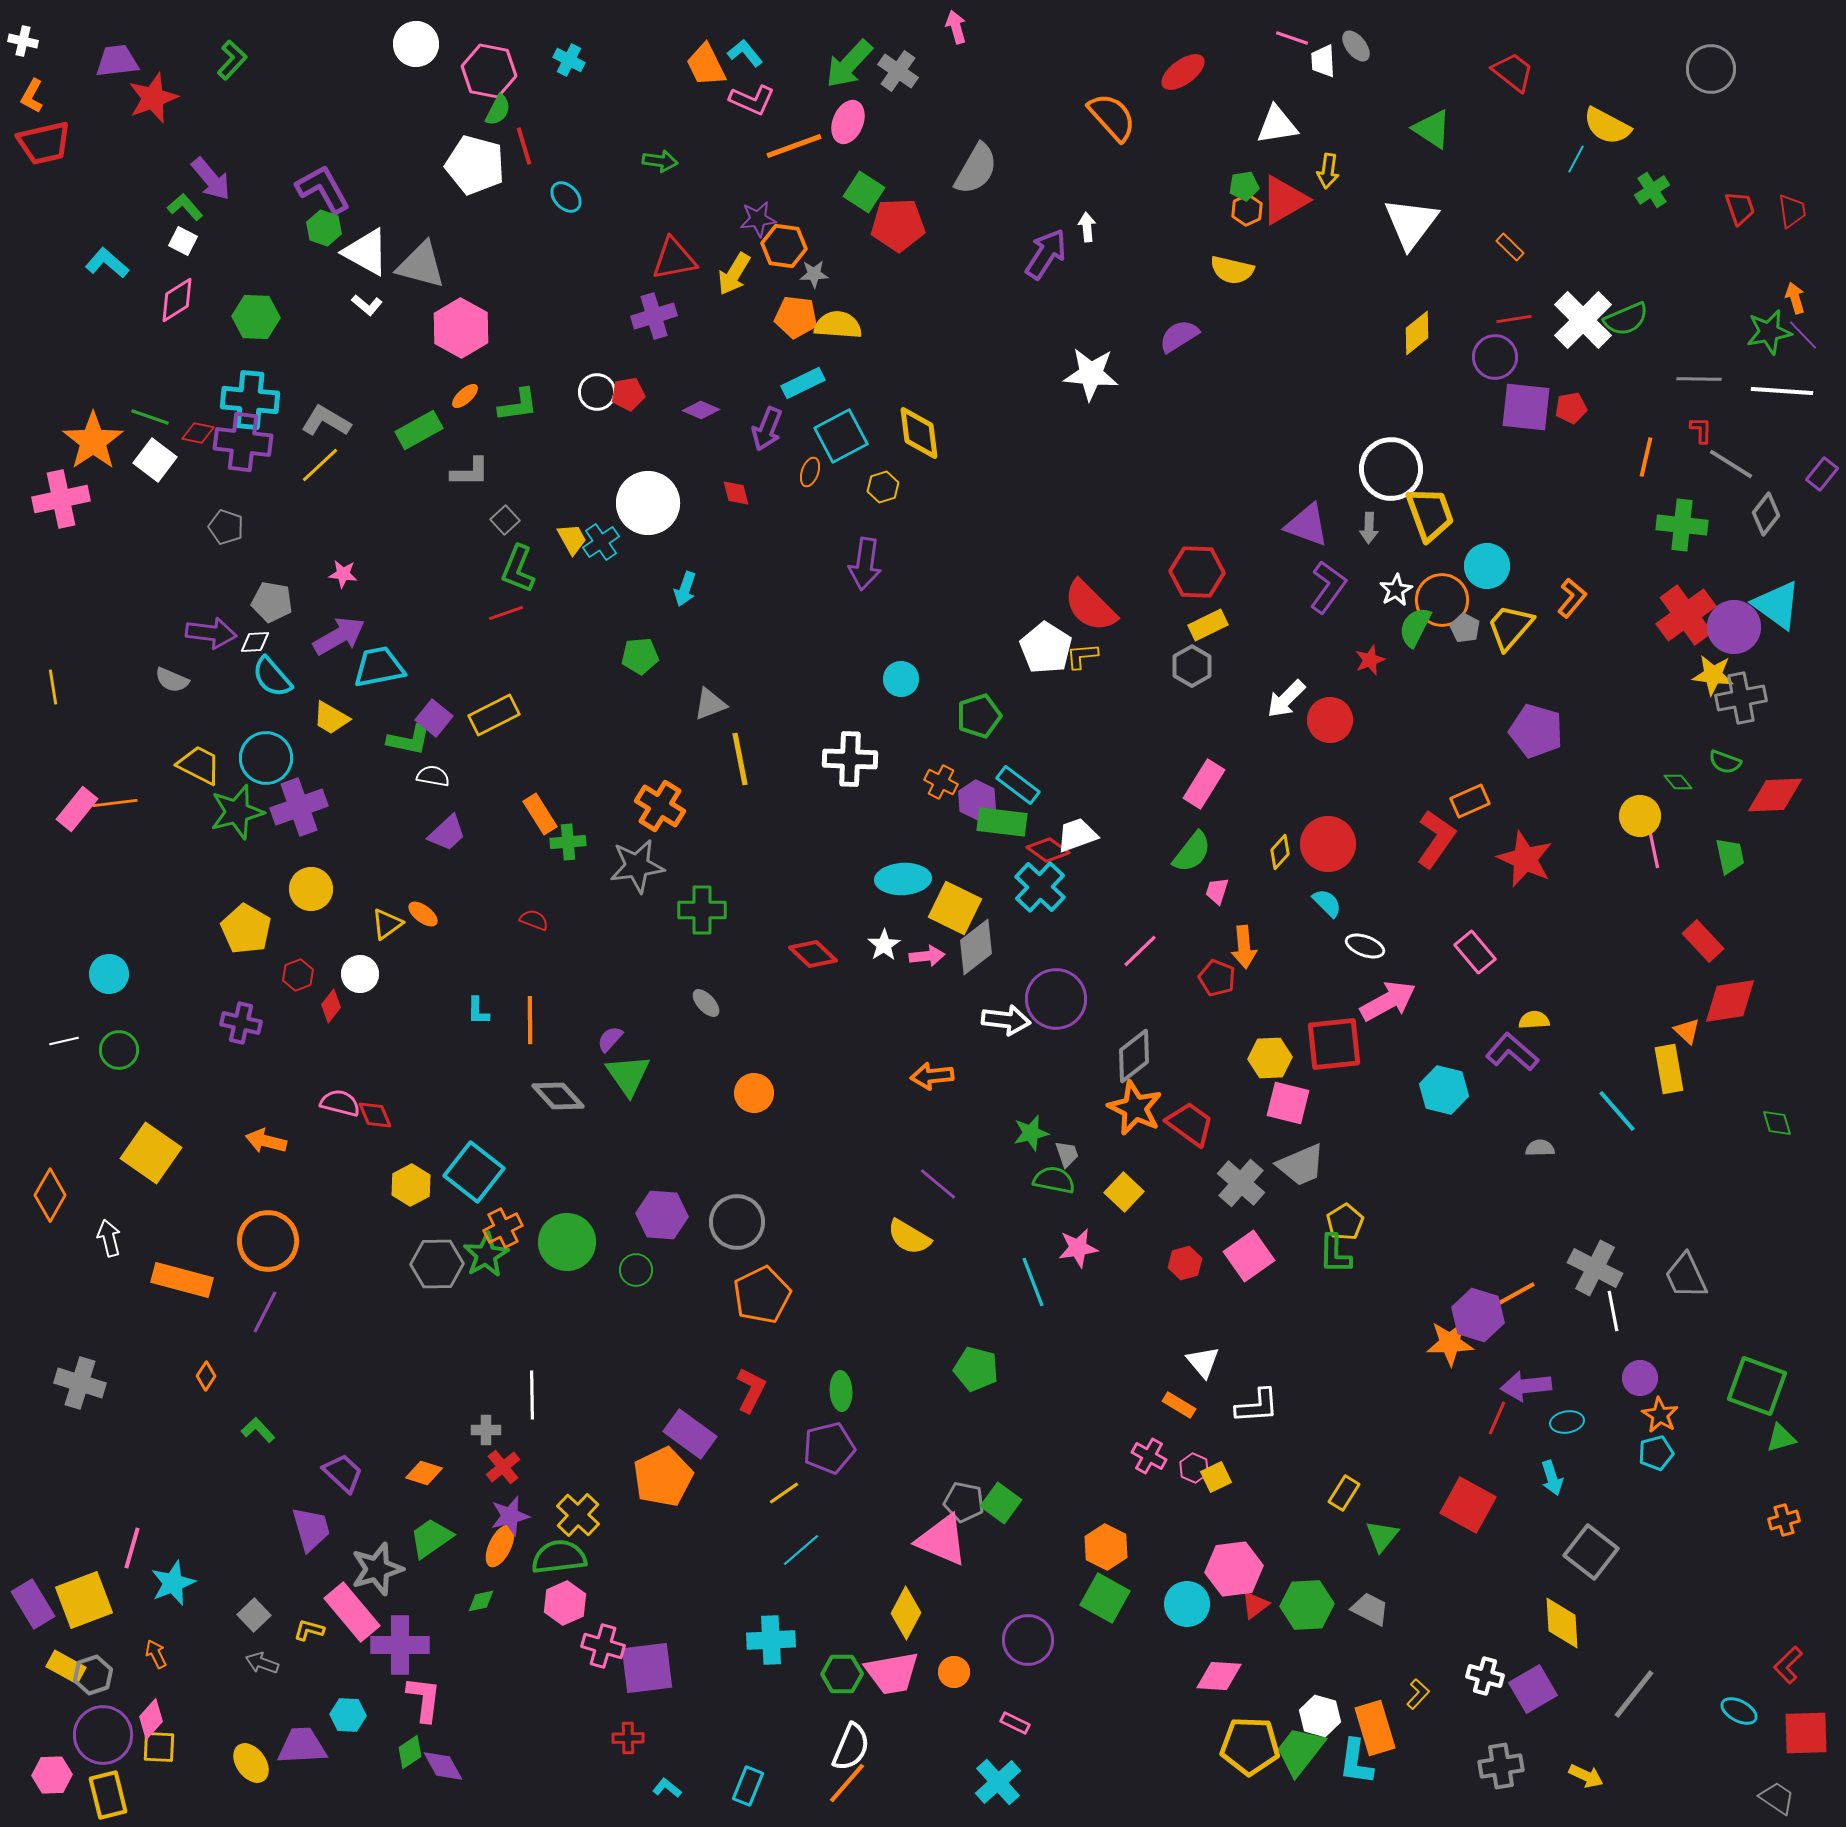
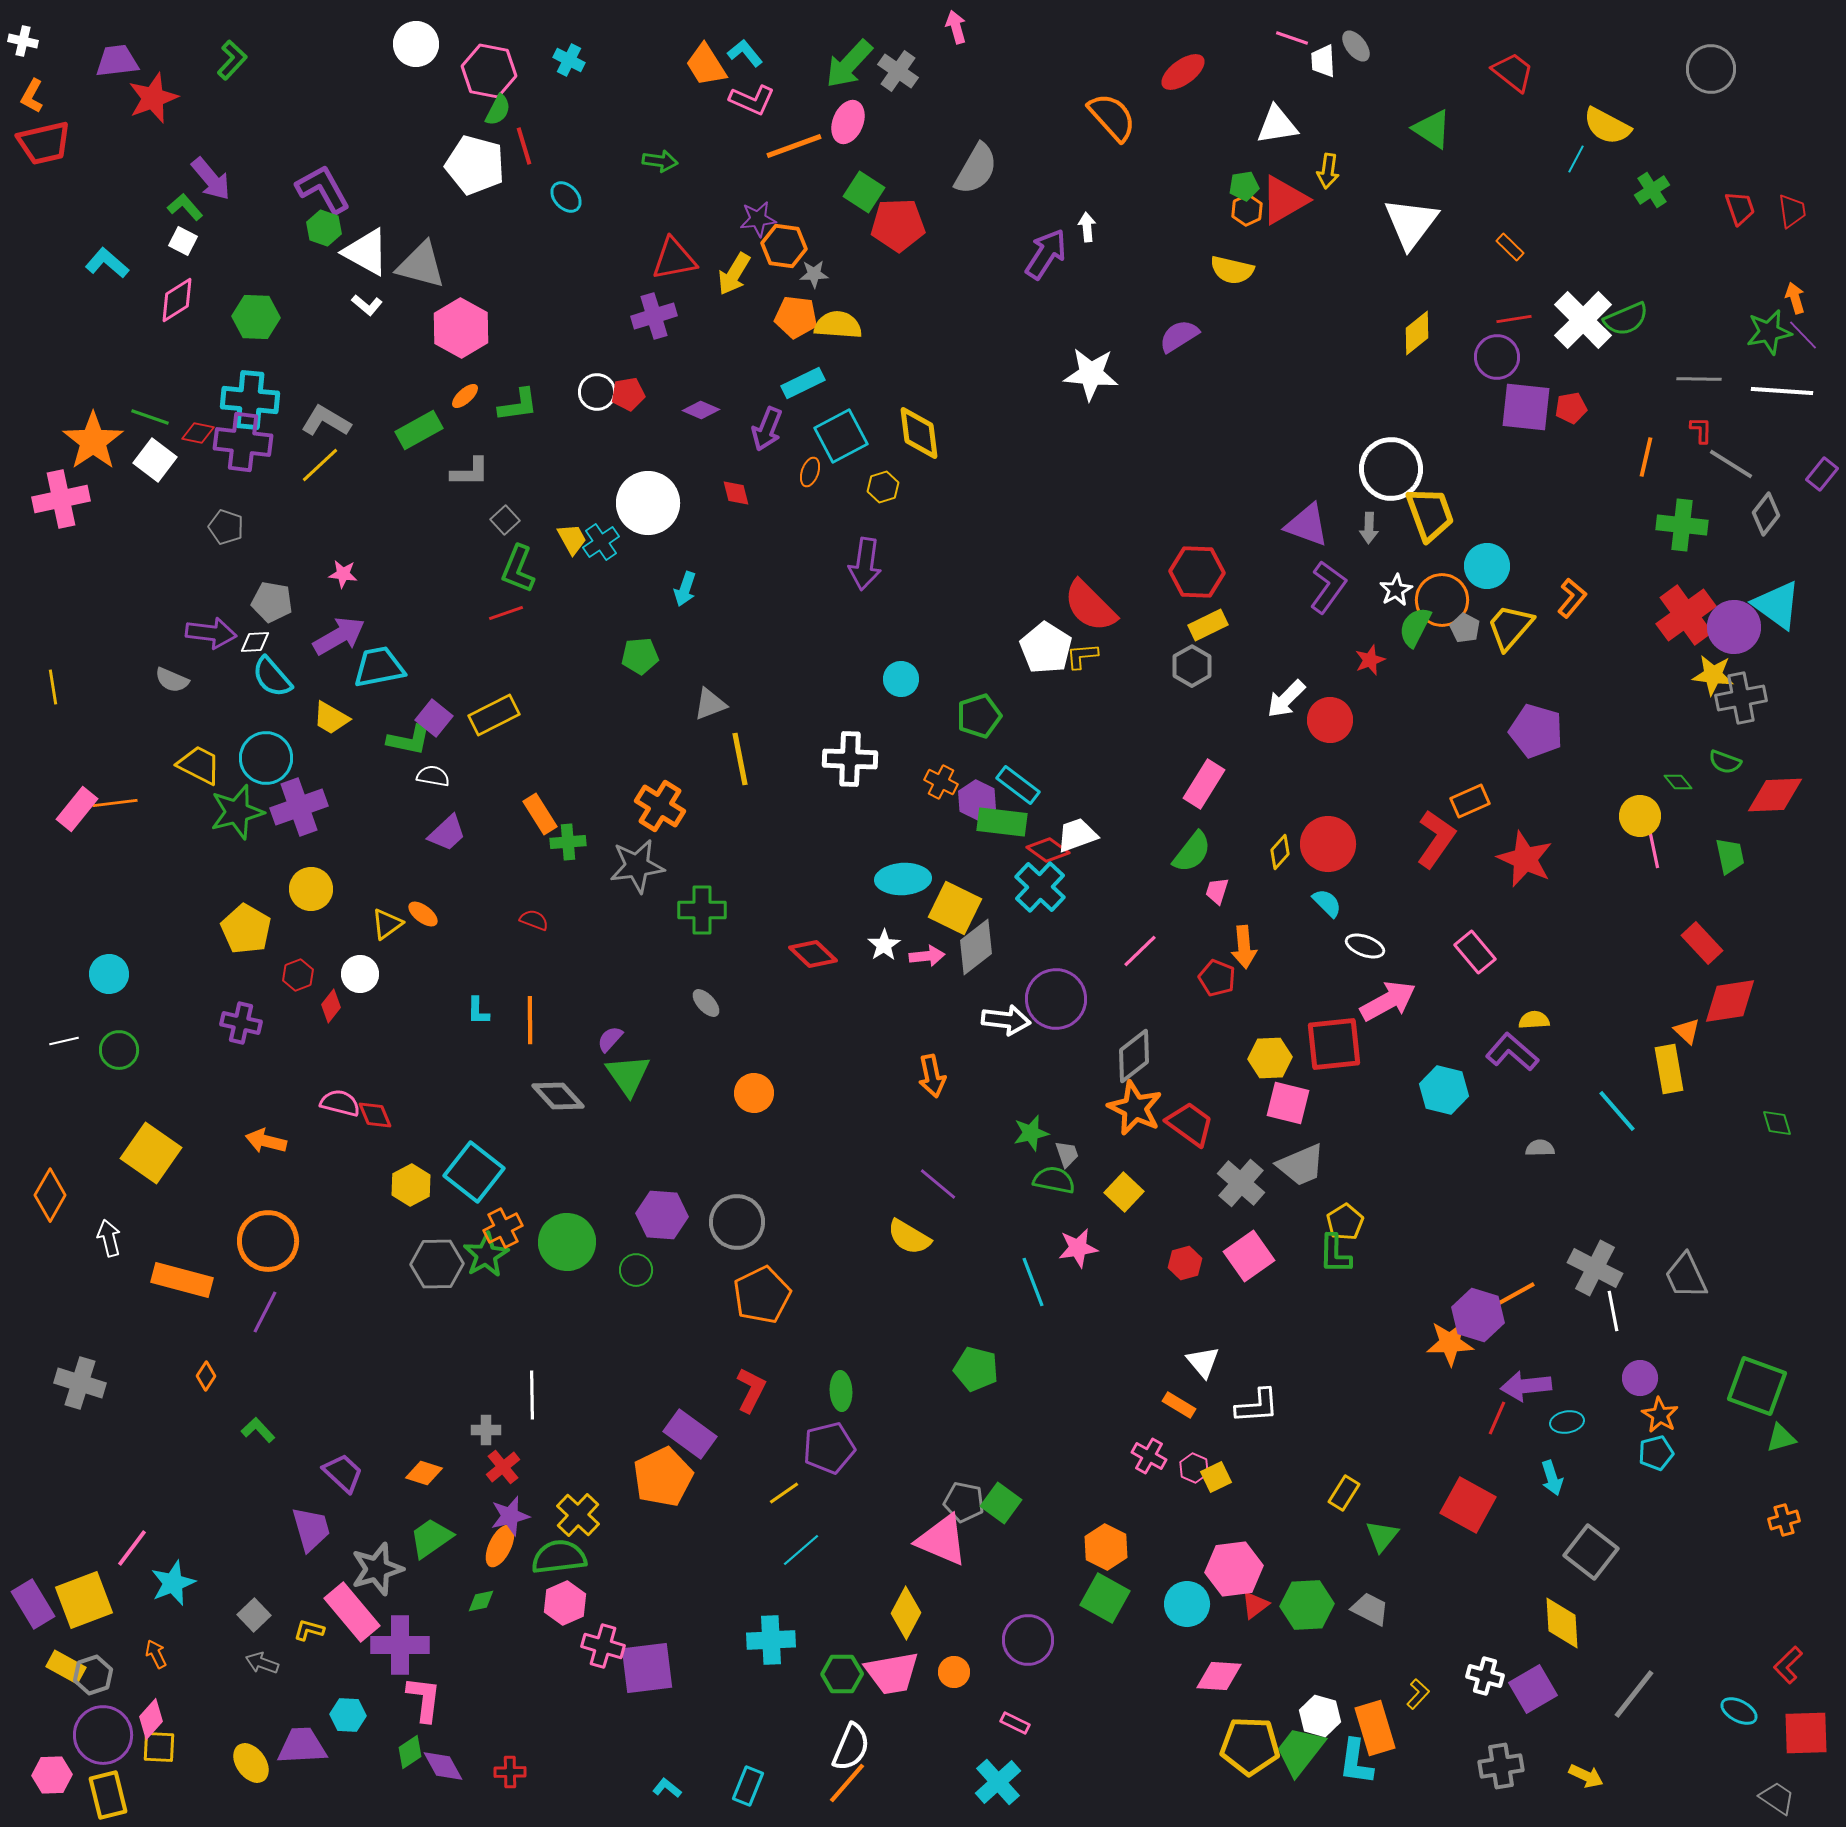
orange trapezoid at (706, 65): rotated 6 degrees counterclockwise
purple circle at (1495, 357): moved 2 px right
red rectangle at (1703, 941): moved 1 px left, 2 px down
orange arrow at (932, 1076): rotated 96 degrees counterclockwise
pink line at (132, 1548): rotated 21 degrees clockwise
red cross at (628, 1738): moved 118 px left, 34 px down
